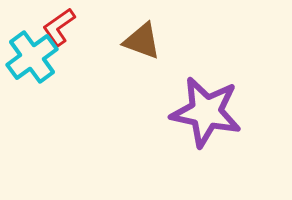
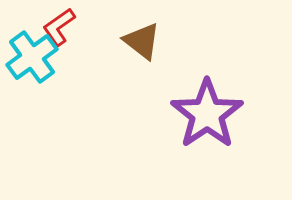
brown triangle: rotated 18 degrees clockwise
purple star: moved 1 px right, 2 px down; rotated 26 degrees clockwise
